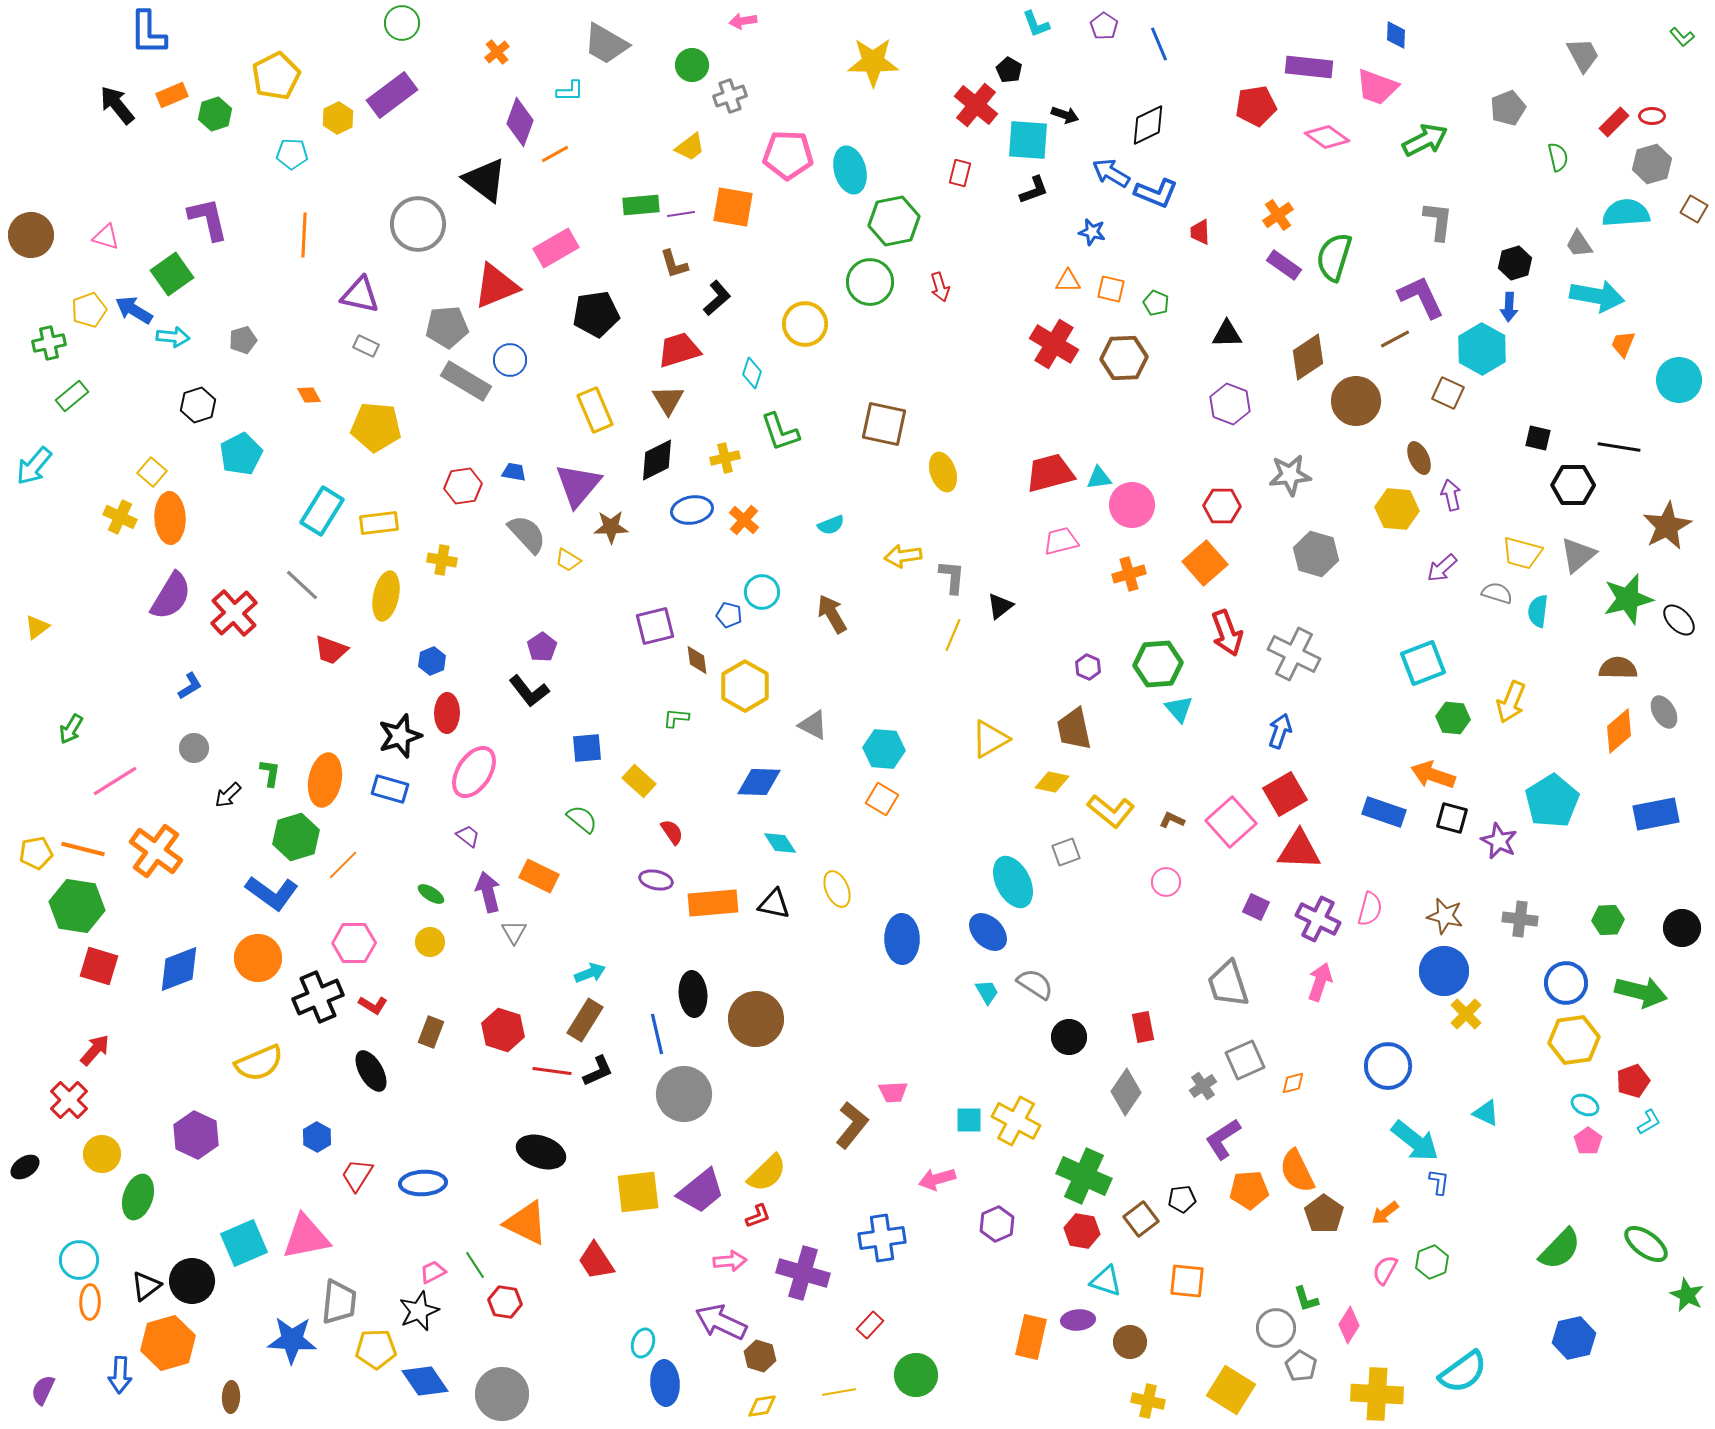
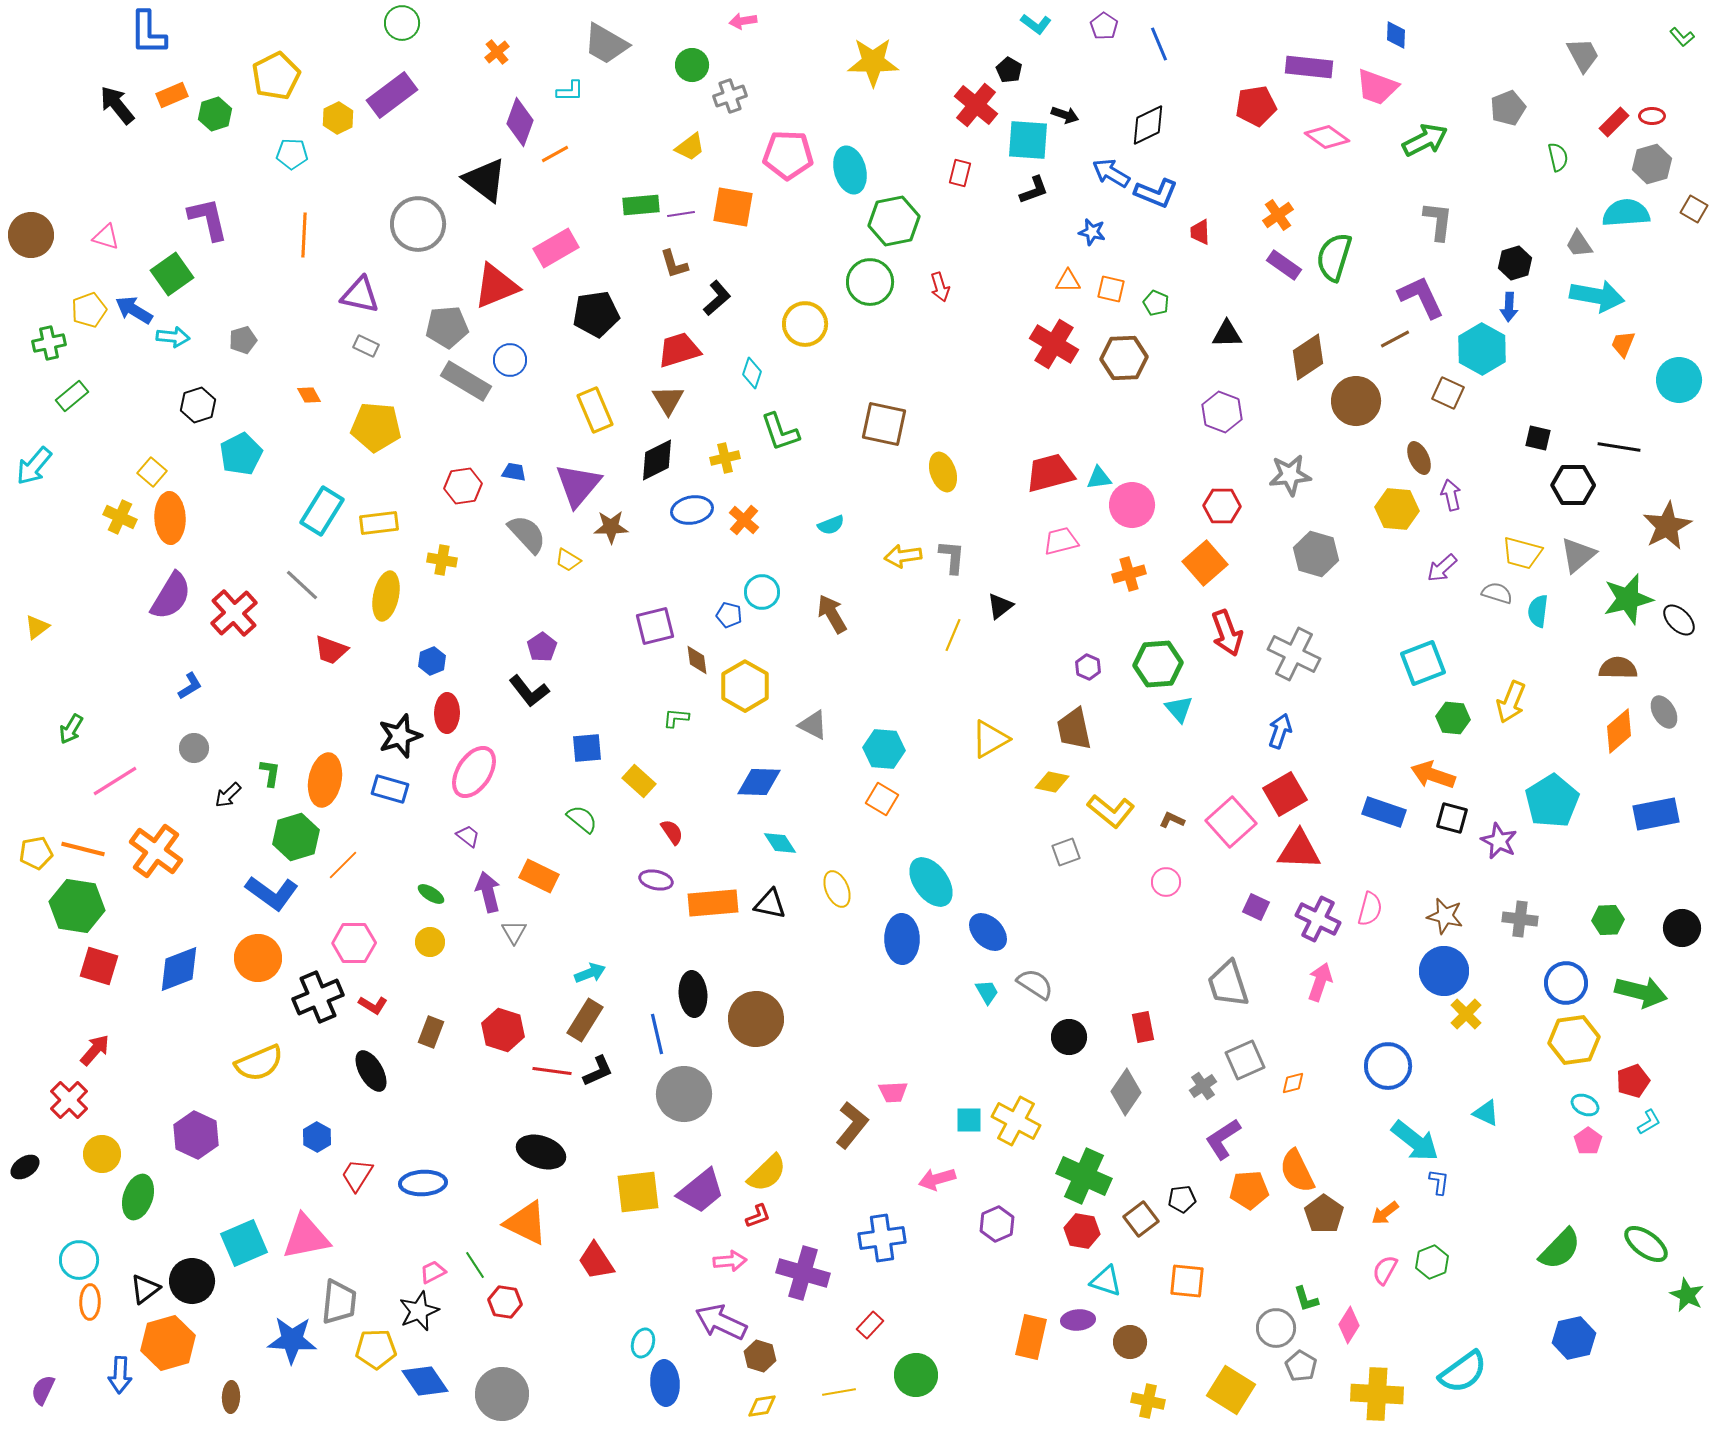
cyan L-shape at (1036, 24): rotated 32 degrees counterclockwise
purple hexagon at (1230, 404): moved 8 px left, 8 px down
gray L-shape at (952, 577): moved 20 px up
cyan ellipse at (1013, 882): moved 82 px left; rotated 9 degrees counterclockwise
black triangle at (774, 904): moved 4 px left
black triangle at (146, 1286): moved 1 px left, 3 px down
